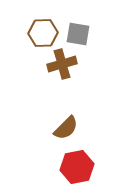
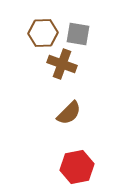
brown cross: rotated 36 degrees clockwise
brown semicircle: moved 3 px right, 15 px up
